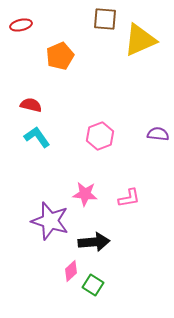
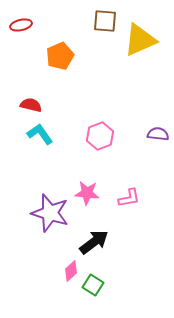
brown square: moved 2 px down
cyan L-shape: moved 3 px right, 3 px up
pink star: moved 2 px right, 1 px up
purple star: moved 8 px up
black arrow: rotated 32 degrees counterclockwise
